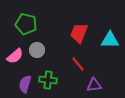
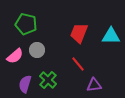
cyan triangle: moved 1 px right, 4 px up
green cross: rotated 36 degrees clockwise
